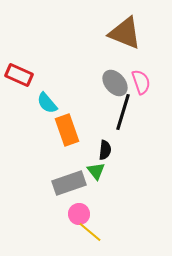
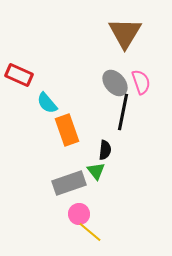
brown triangle: rotated 39 degrees clockwise
black line: rotated 6 degrees counterclockwise
